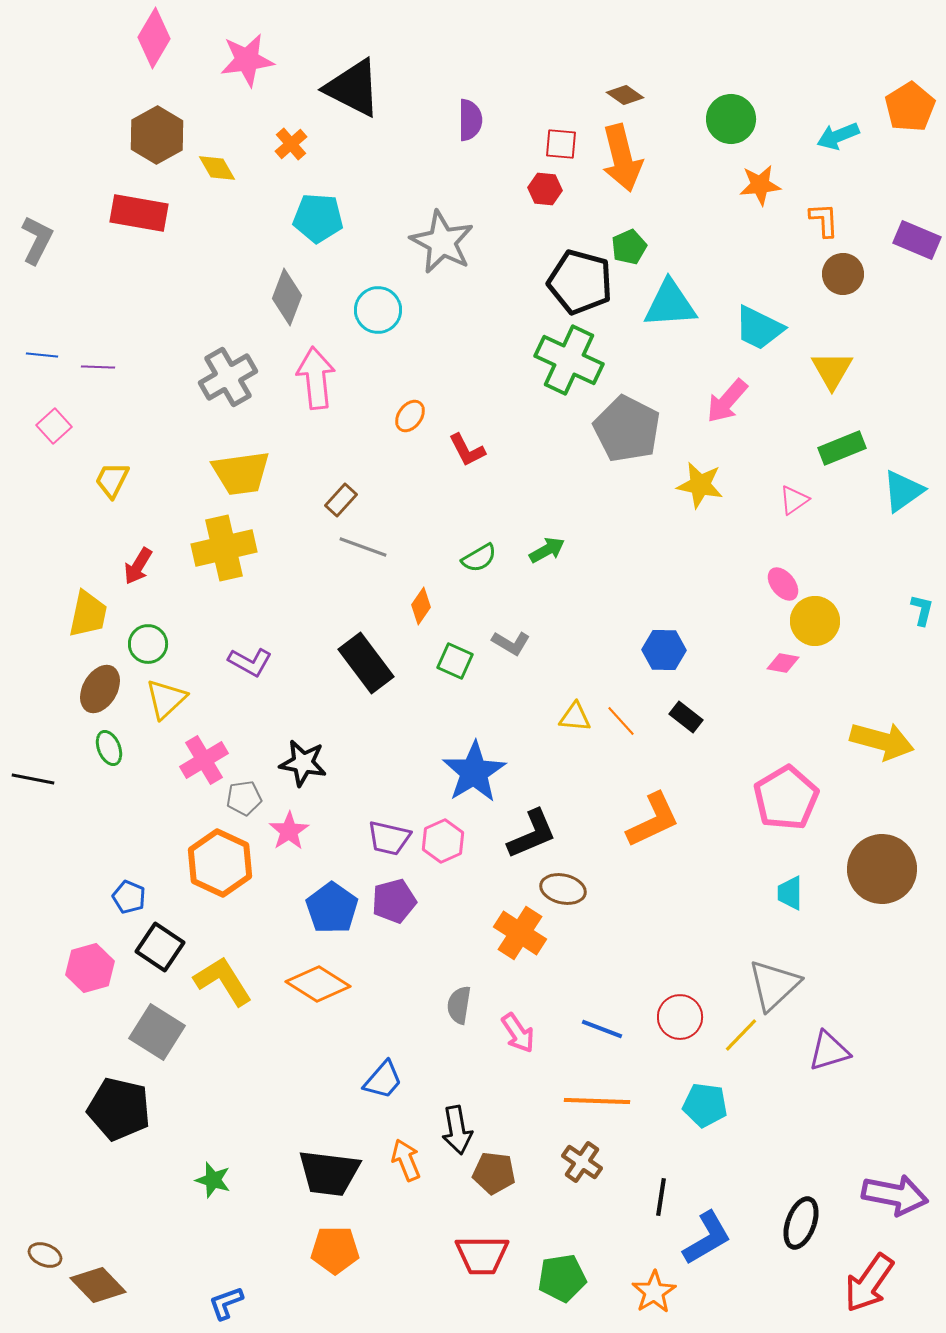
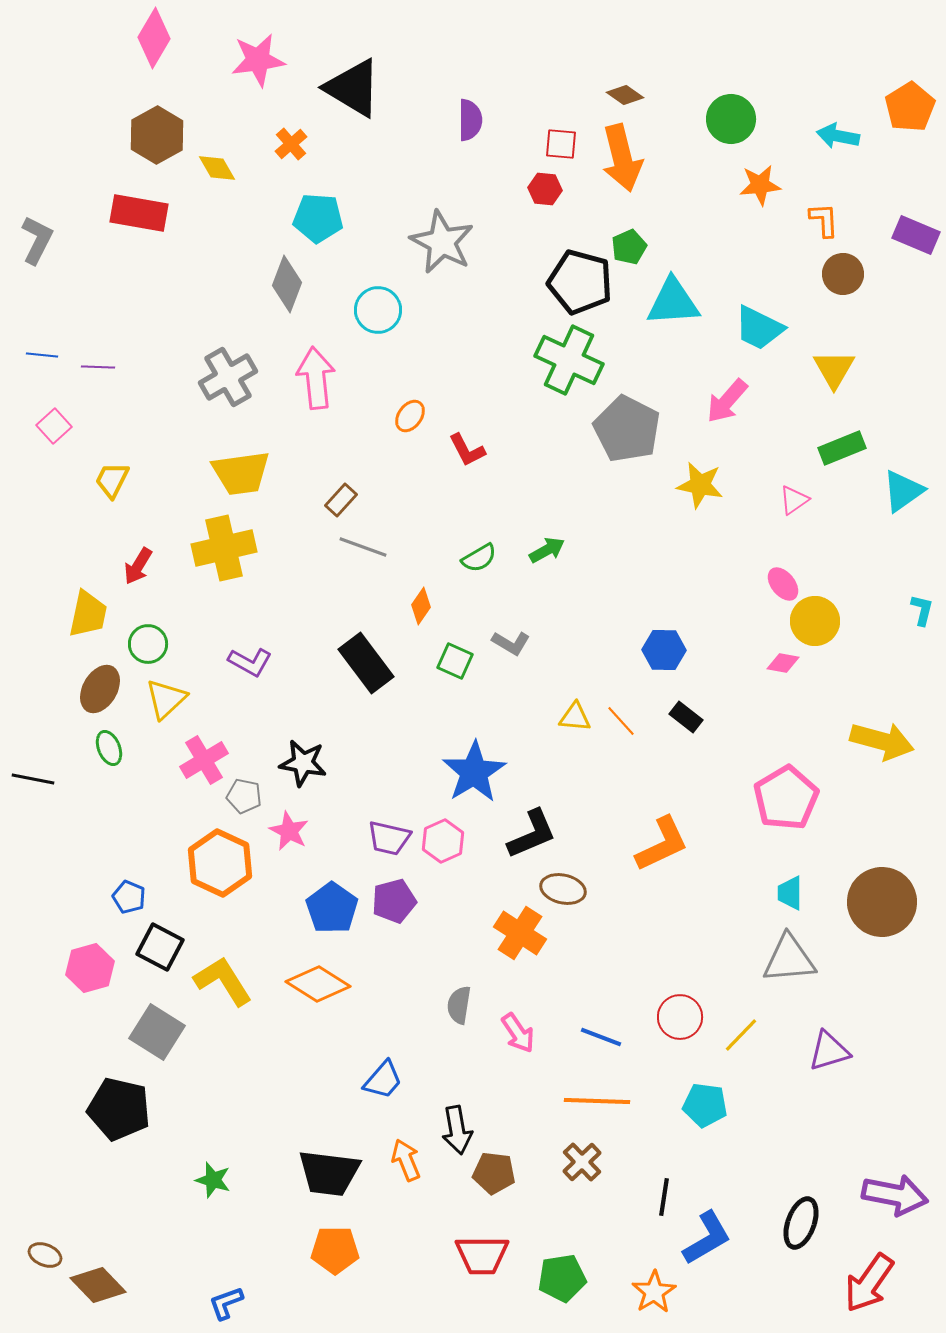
pink star at (247, 60): moved 11 px right
black triangle at (353, 88): rotated 4 degrees clockwise
cyan arrow at (838, 136): rotated 33 degrees clockwise
purple rectangle at (917, 240): moved 1 px left, 5 px up
gray diamond at (287, 297): moved 13 px up
cyan triangle at (670, 304): moved 3 px right, 2 px up
yellow triangle at (832, 370): moved 2 px right, 1 px up
gray pentagon at (244, 798): moved 2 px up; rotated 20 degrees clockwise
orange L-shape at (653, 820): moved 9 px right, 24 px down
pink star at (289, 831): rotated 12 degrees counterclockwise
brown circle at (882, 869): moved 33 px down
black square at (160, 947): rotated 6 degrees counterclockwise
gray triangle at (774, 985): moved 15 px right, 26 px up; rotated 38 degrees clockwise
blue line at (602, 1029): moved 1 px left, 8 px down
brown cross at (582, 1162): rotated 12 degrees clockwise
black line at (661, 1197): moved 3 px right
